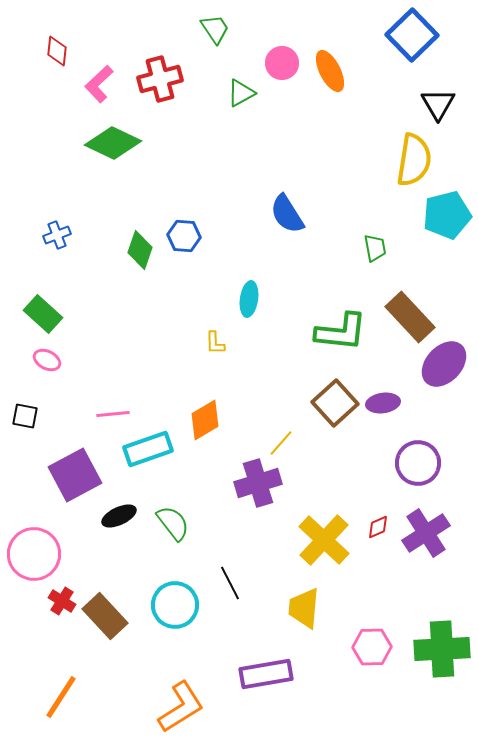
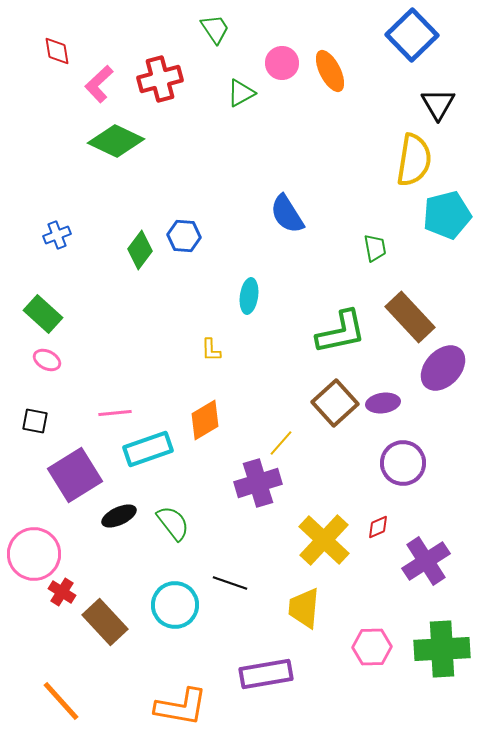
red diamond at (57, 51): rotated 16 degrees counterclockwise
green diamond at (113, 143): moved 3 px right, 2 px up
green diamond at (140, 250): rotated 18 degrees clockwise
cyan ellipse at (249, 299): moved 3 px up
green L-shape at (341, 332): rotated 18 degrees counterclockwise
yellow L-shape at (215, 343): moved 4 px left, 7 px down
purple ellipse at (444, 364): moved 1 px left, 4 px down
pink line at (113, 414): moved 2 px right, 1 px up
black square at (25, 416): moved 10 px right, 5 px down
purple circle at (418, 463): moved 15 px left
purple square at (75, 475): rotated 4 degrees counterclockwise
purple cross at (426, 533): moved 28 px down
black line at (230, 583): rotated 44 degrees counterclockwise
red cross at (62, 601): moved 9 px up
brown rectangle at (105, 616): moved 6 px down
orange line at (61, 697): moved 4 px down; rotated 75 degrees counterclockwise
orange L-shape at (181, 707): rotated 42 degrees clockwise
